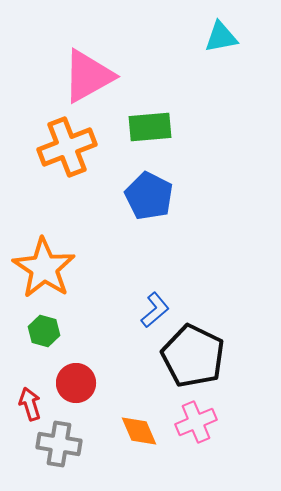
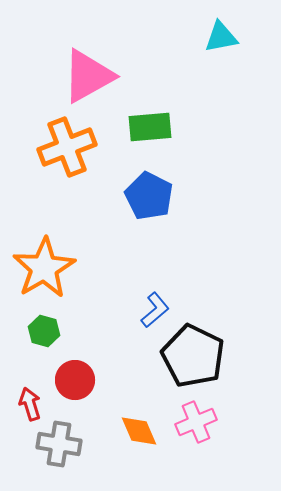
orange star: rotated 8 degrees clockwise
red circle: moved 1 px left, 3 px up
